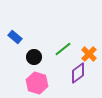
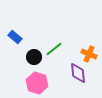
green line: moved 9 px left
orange cross: rotated 21 degrees counterclockwise
purple diamond: rotated 60 degrees counterclockwise
